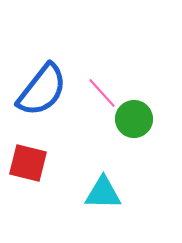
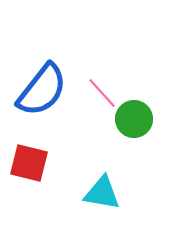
red square: moved 1 px right
cyan triangle: moved 1 px left; rotated 9 degrees clockwise
